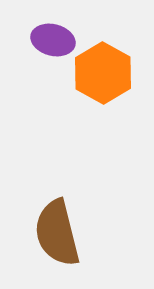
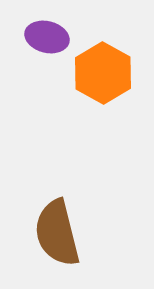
purple ellipse: moved 6 px left, 3 px up
